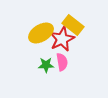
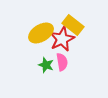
green star: rotated 21 degrees clockwise
